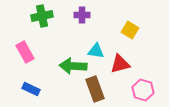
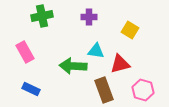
purple cross: moved 7 px right, 2 px down
brown rectangle: moved 9 px right, 1 px down
